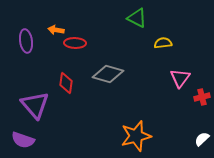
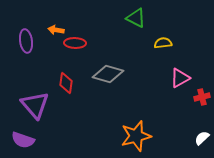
green triangle: moved 1 px left
pink triangle: rotated 25 degrees clockwise
white semicircle: moved 1 px up
